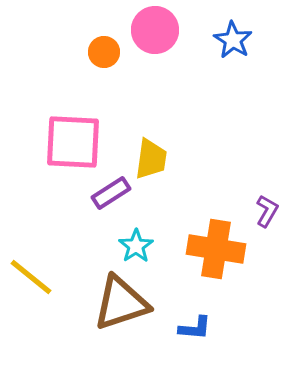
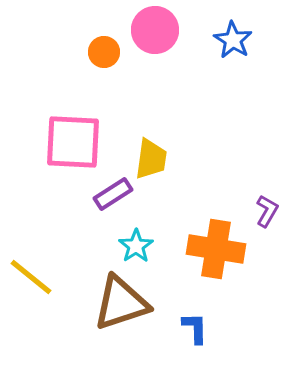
purple rectangle: moved 2 px right, 1 px down
blue L-shape: rotated 96 degrees counterclockwise
